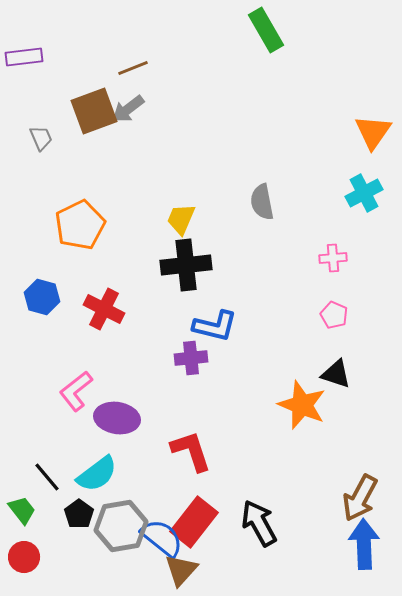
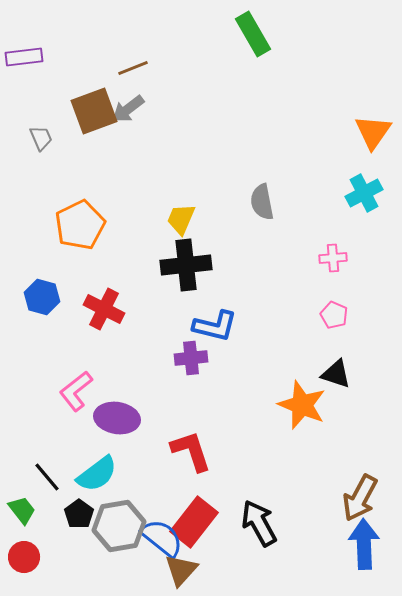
green rectangle: moved 13 px left, 4 px down
gray hexagon: moved 2 px left
